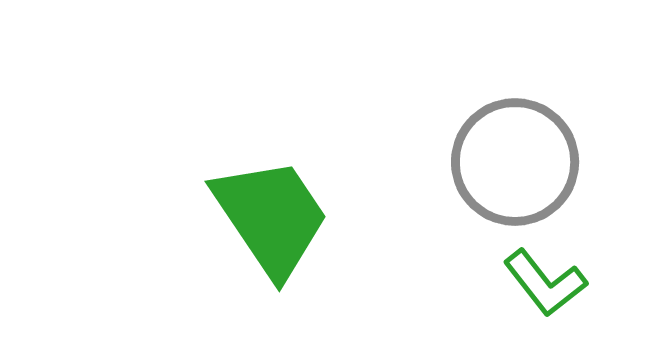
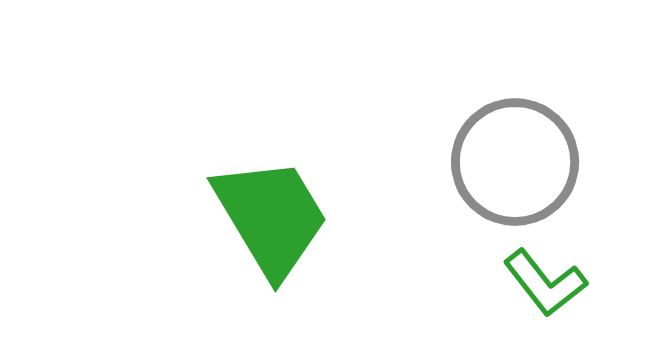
green trapezoid: rotated 3 degrees clockwise
